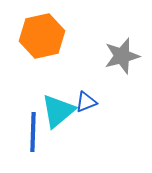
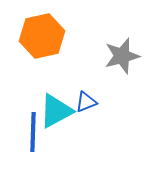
cyan triangle: moved 2 px left; rotated 12 degrees clockwise
